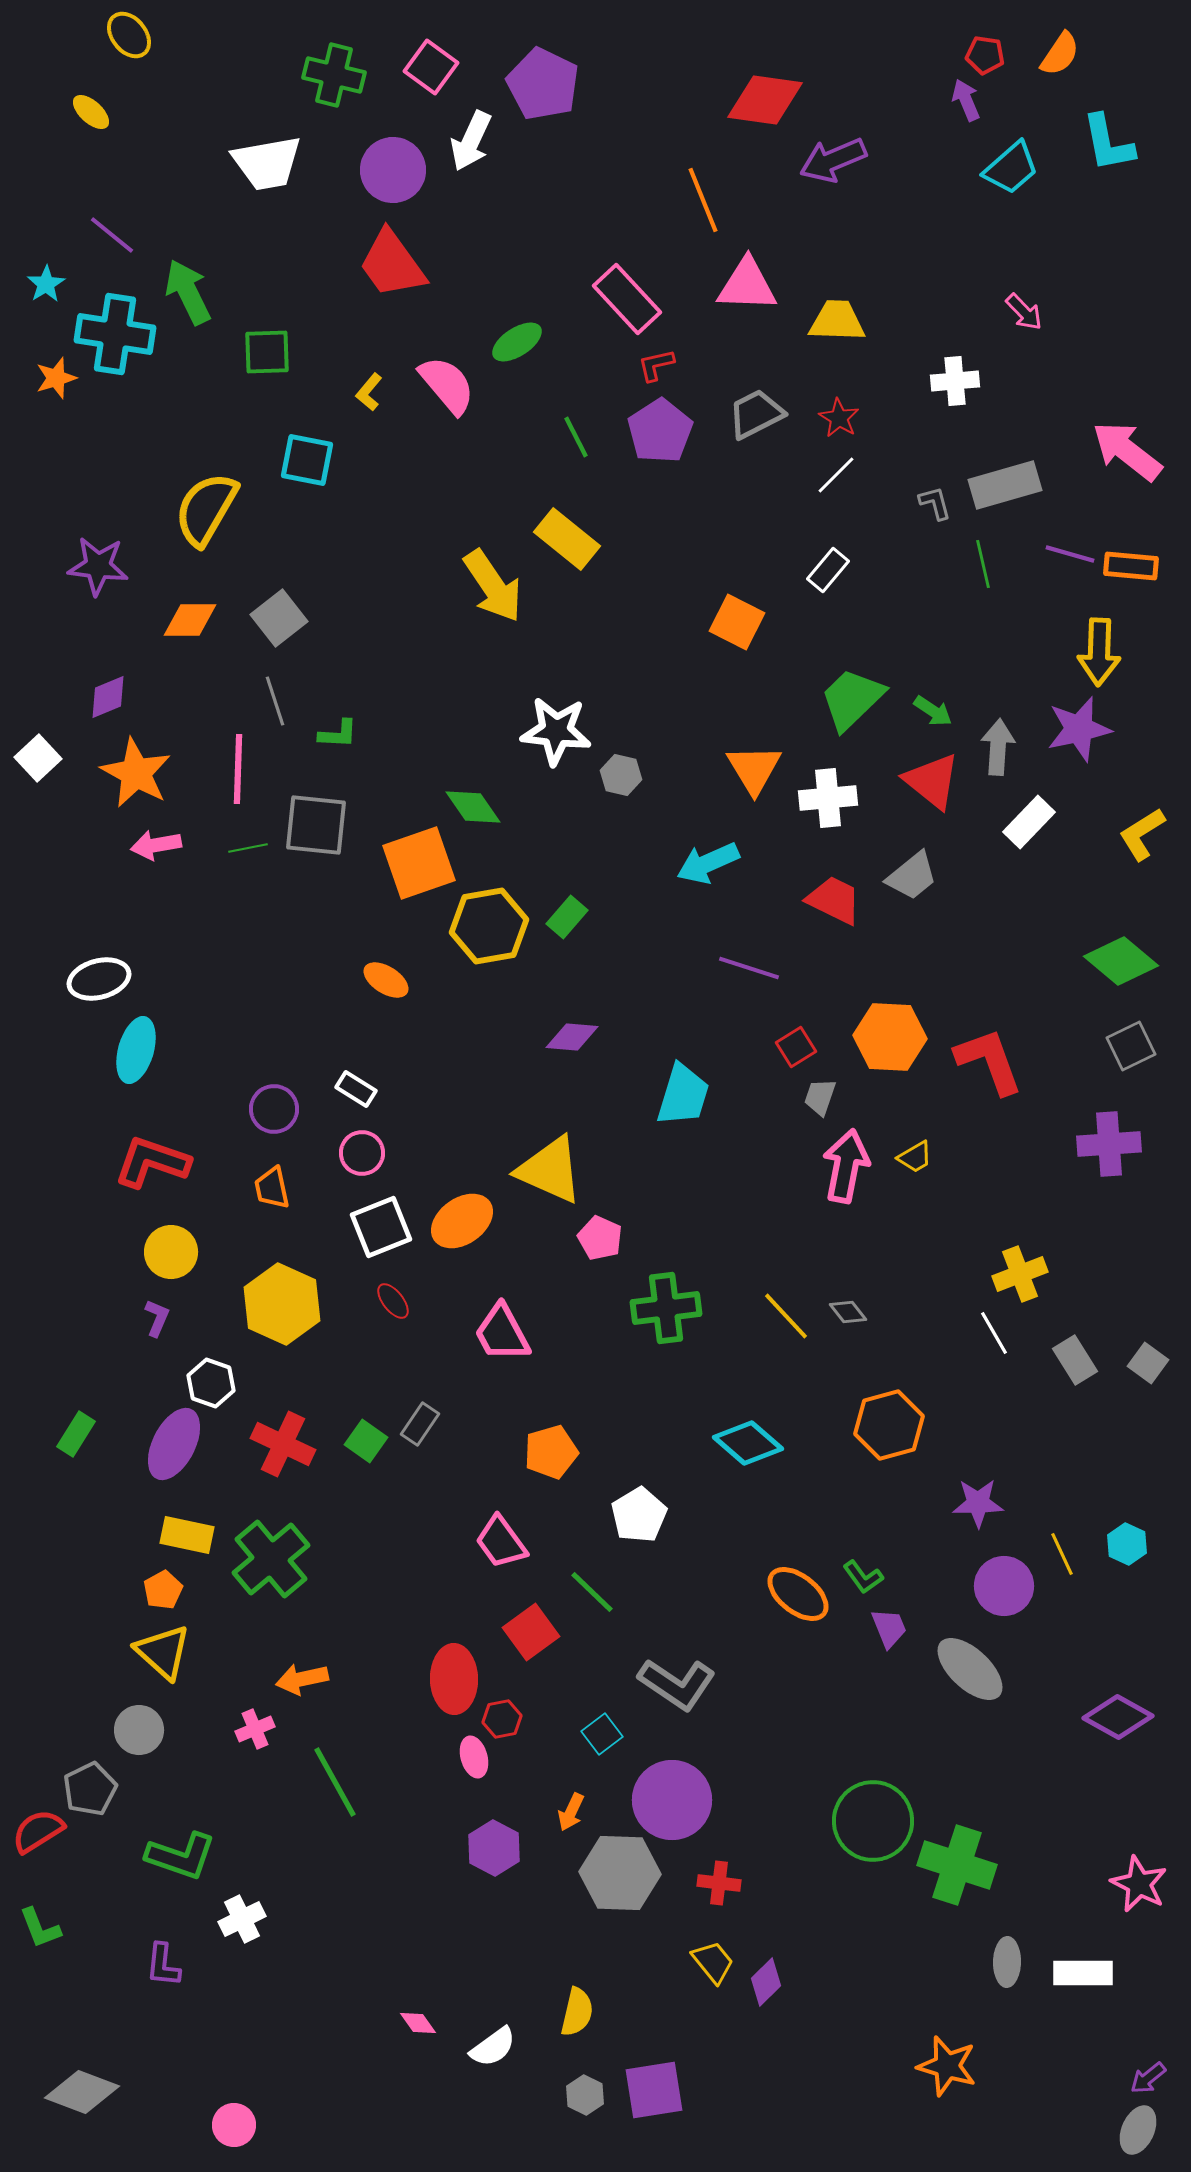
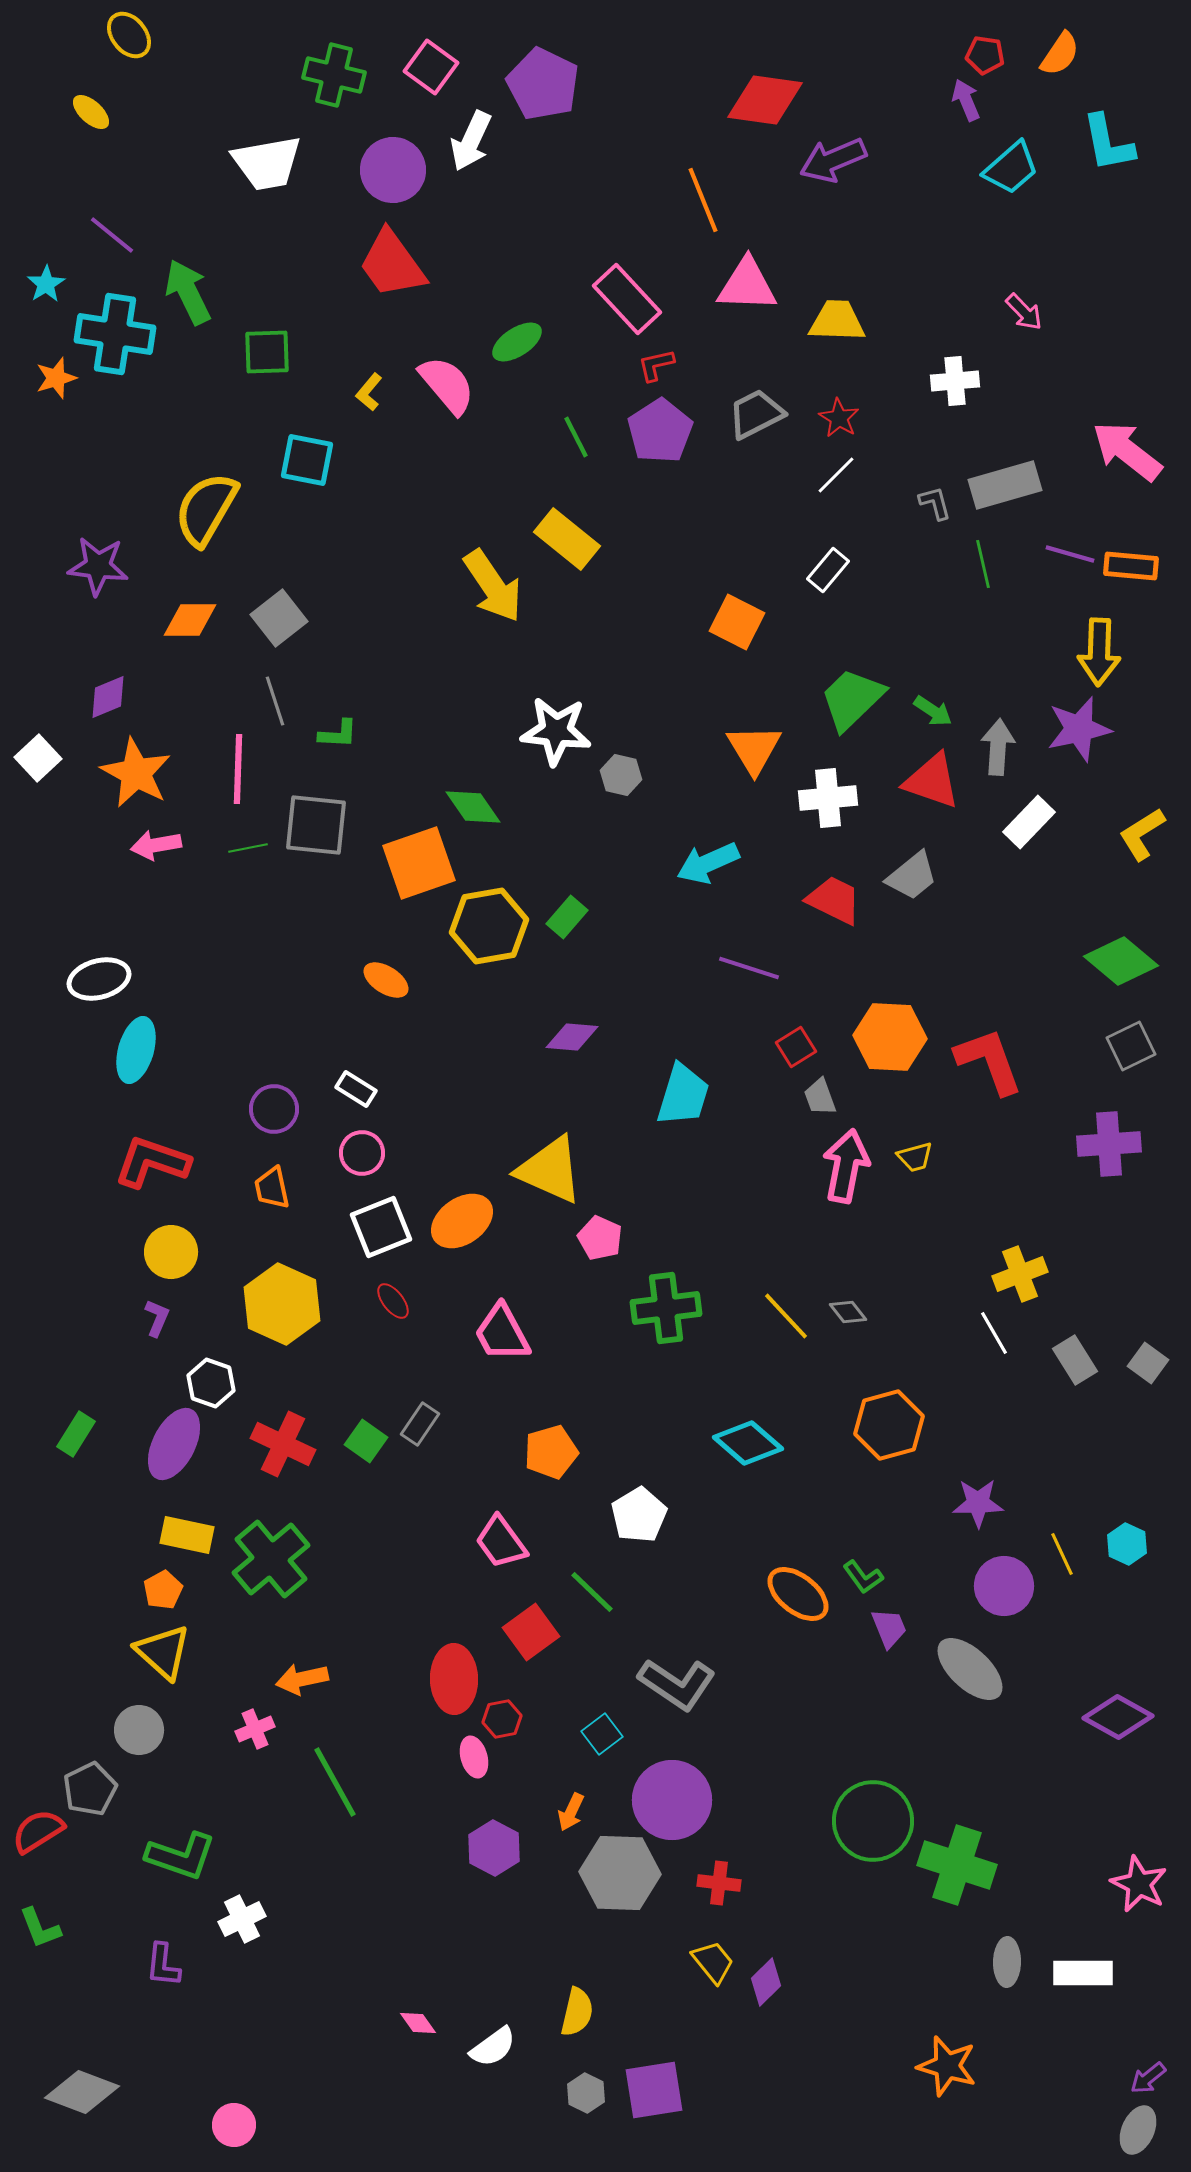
orange triangle at (754, 769): moved 20 px up
red triangle at (932, 781): rotated 20 degrees counterclockwise
gray trapezoid at (820, 1097): rotated 39 degrees counterclockwise
yellow trapezoid at (915, 1157): rotated 15 degrees clockwise
gray hexagon at (585, 2095): moved 1 px right, 2 px up
